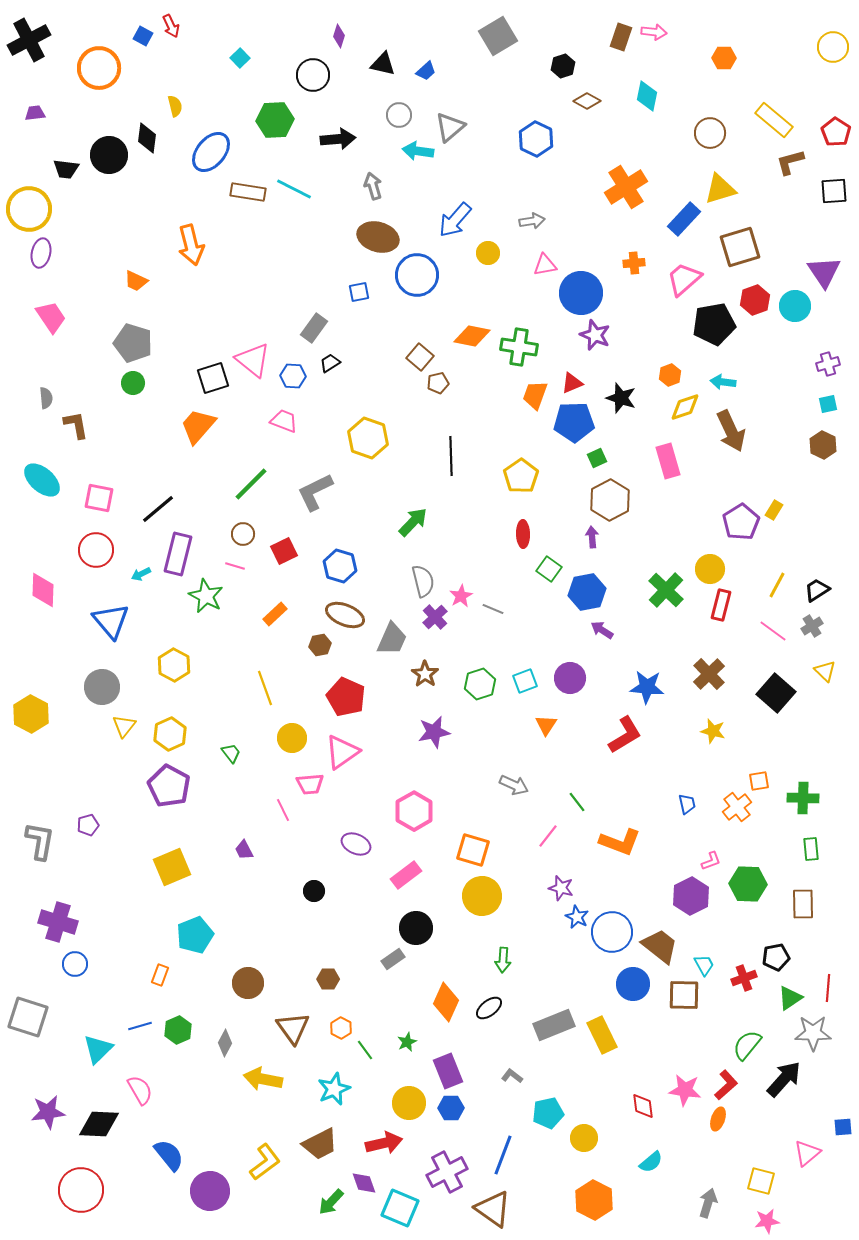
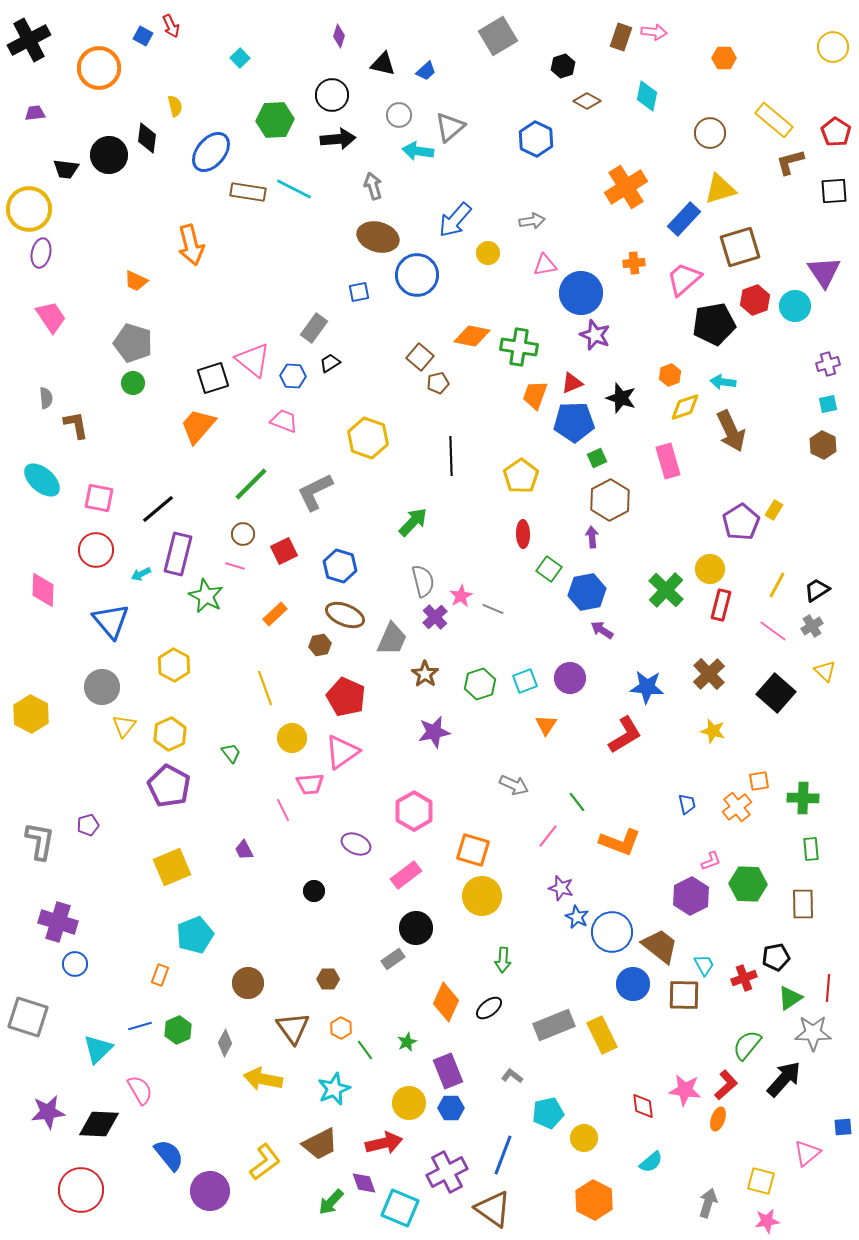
black circle at (313, 75): moved 19 px right, 20 px down
